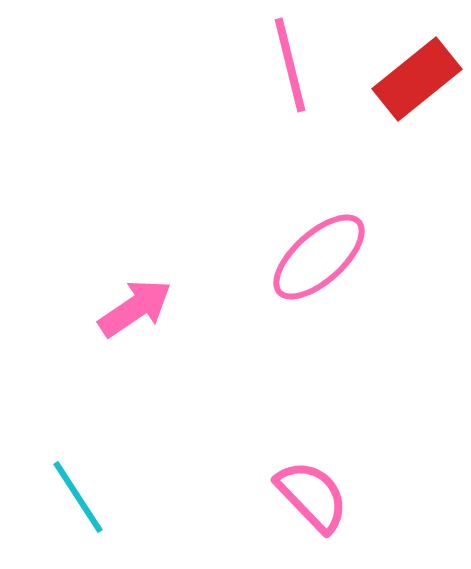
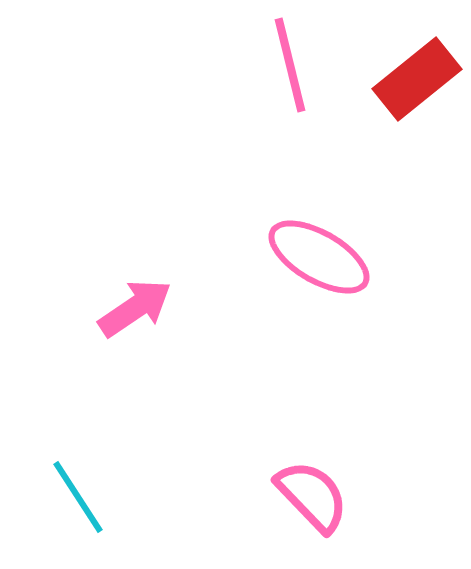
pink ellipse: rotated 72 degrees clockwise
